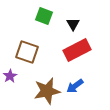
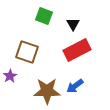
brown star: rotated 12 degrees clockwise
